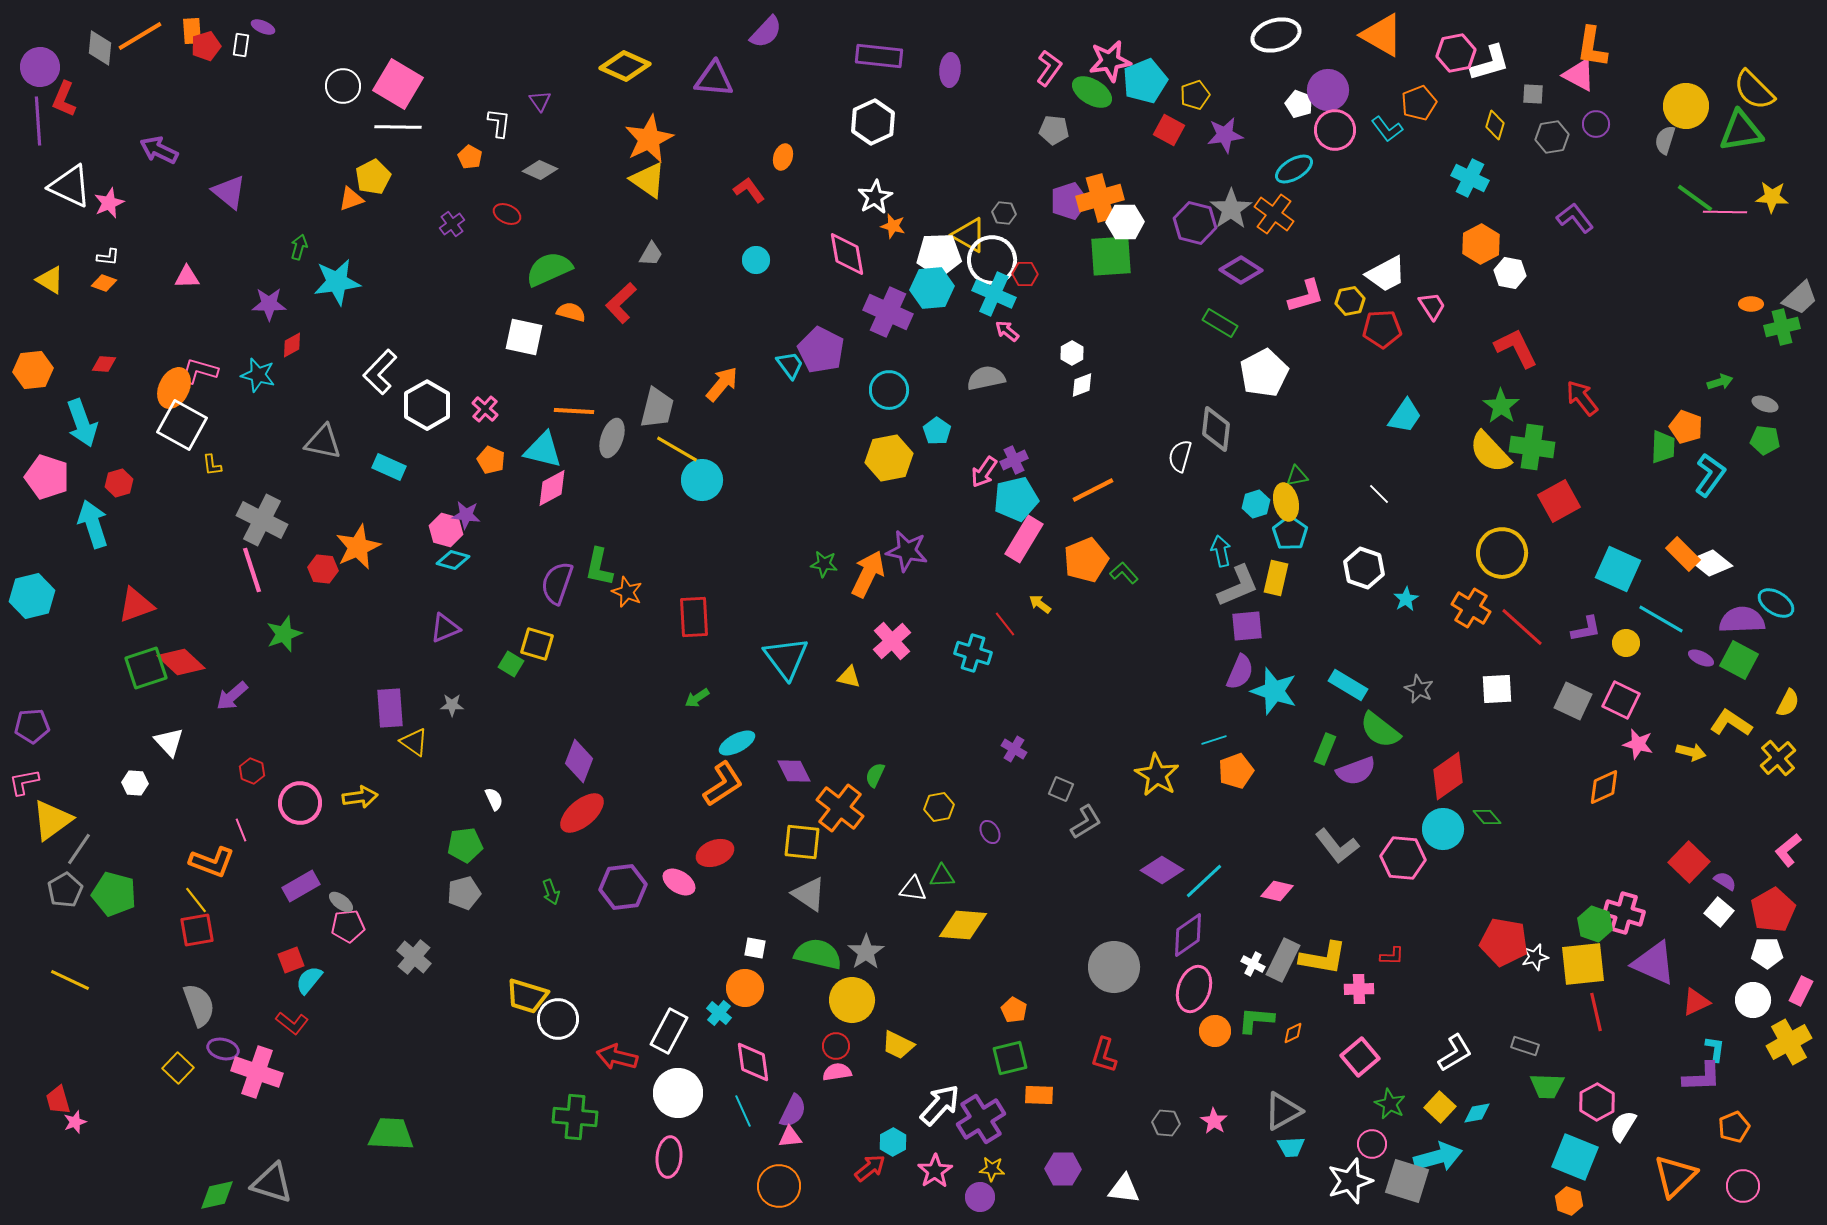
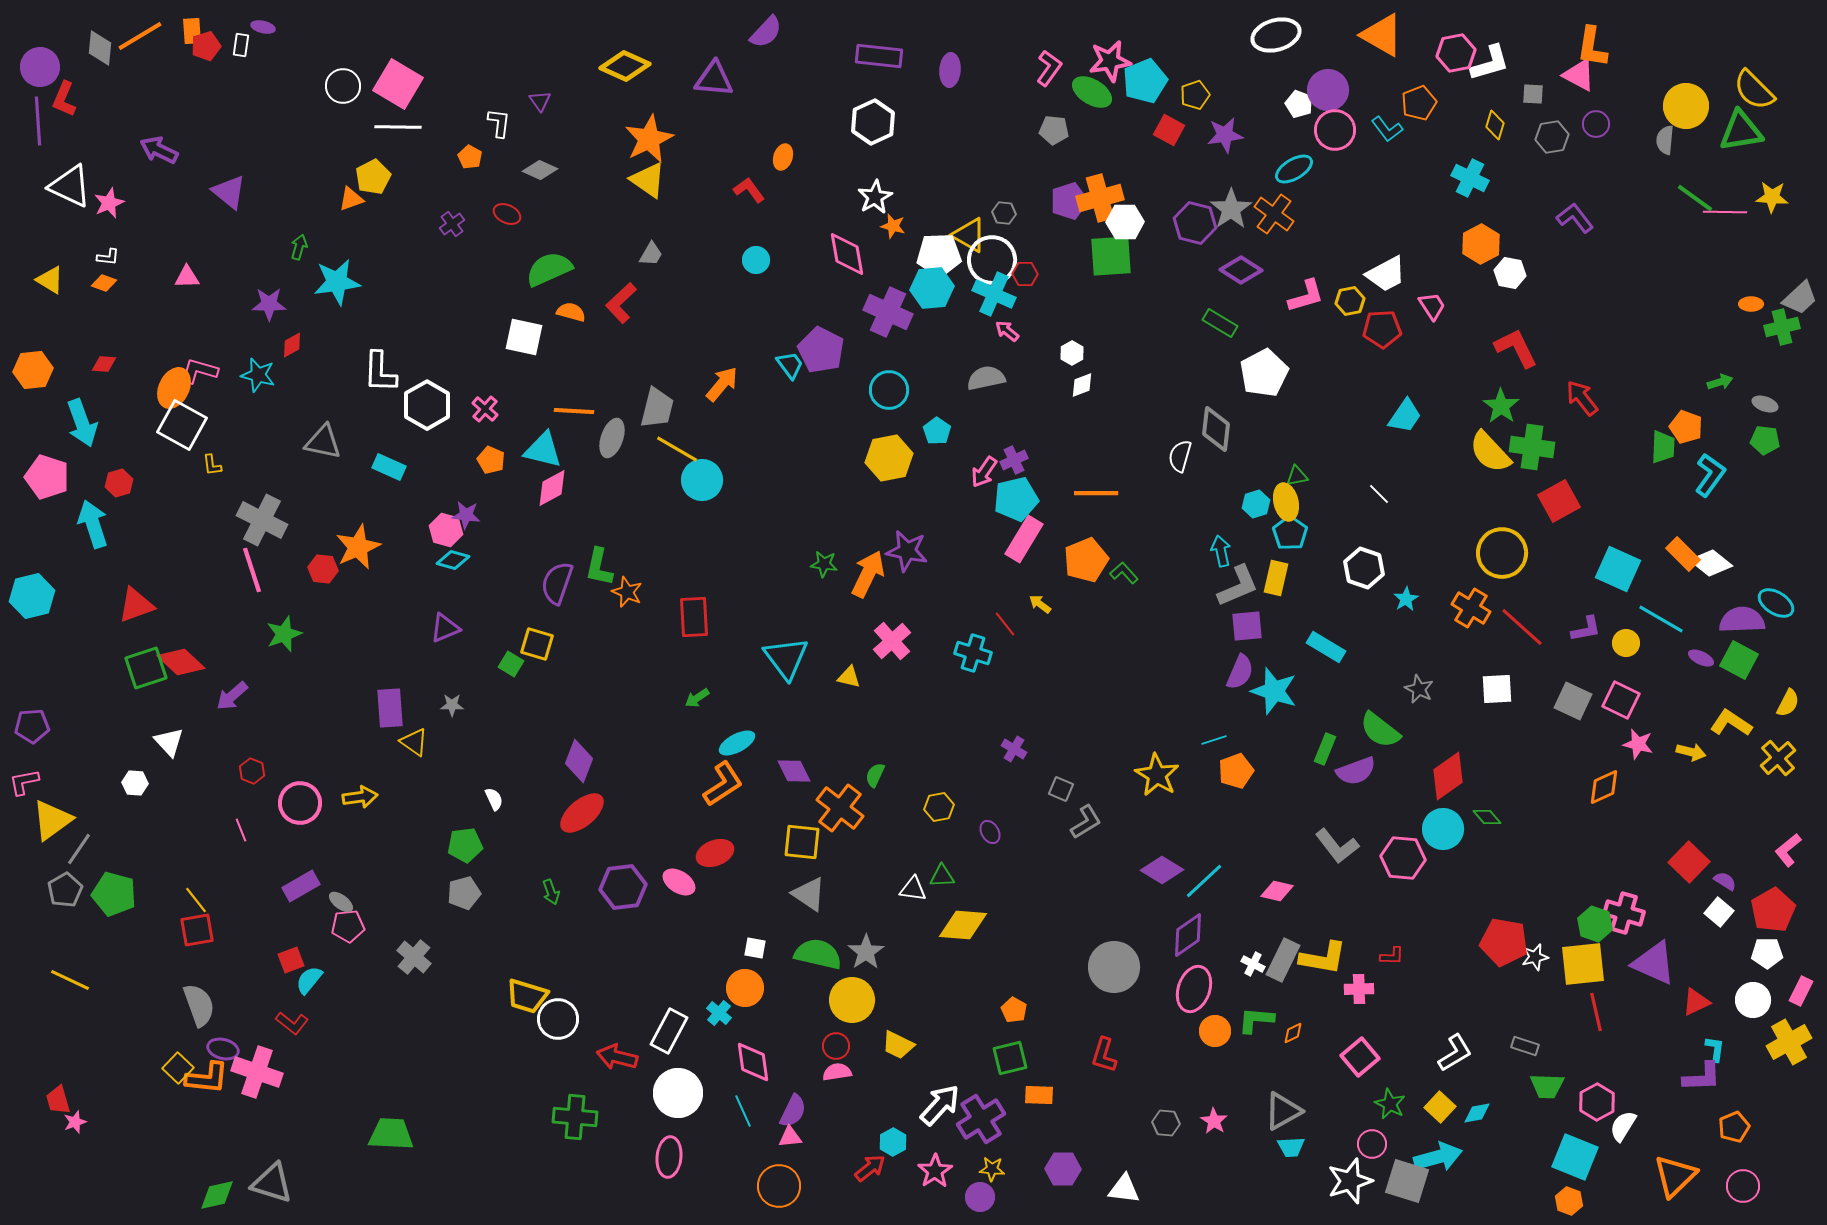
purple ellipse at (263, 27): rotated 10 degrees counterclockwise
gray semicircle at (1665, 140): rotated 12 degrees counterclockwise
white L-shape at (380, 372): rotated 42 degrees counterclockwise
orange line at (1093, 490): moved 3 px right, 3 px down; rotated 27 degrees clockwise
cyan rectangle at (1348, 685): moved 22 px left, 38 px up
orange L-shape at (212, 862): moved 5 px left, 216 px down; rotated 15 degrees counterclockwise
